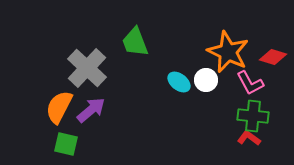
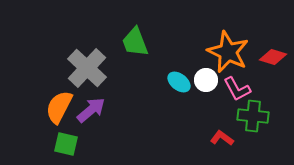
pink L-shape: moved 13 px left, 6 px down
red L-shape: moved 27 px left
